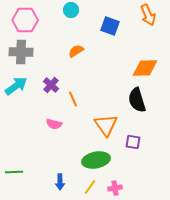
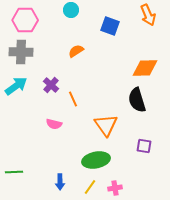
purple square: moved 11 px right, 4 px down
